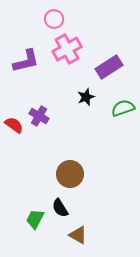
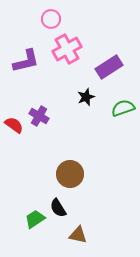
pink circle: moved 3 px left
black semicircle: moved 2 px left
green trapezoid: rotated 30 degrees clockwise
brown triangle: rotated 18 degrees counterclockwise
